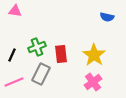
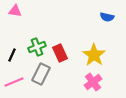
red rectangle: moved 1 px left, 1 px up; rotated 18 degrees counterclockwise
